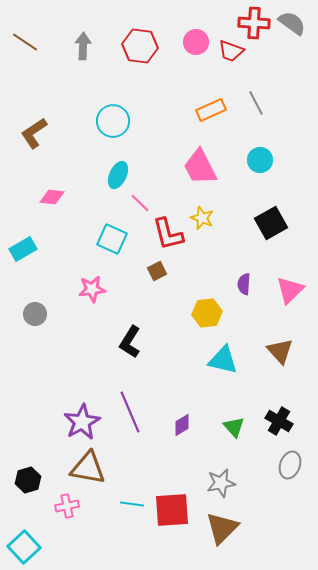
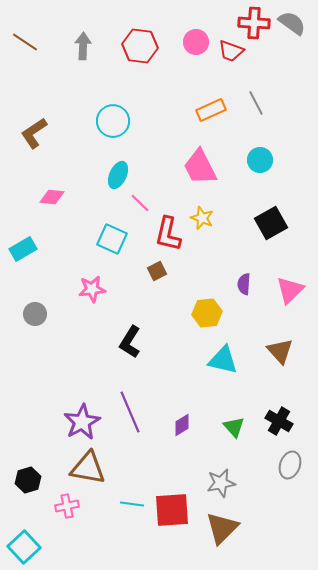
red L-shape at (168, 234): rotated 27 degrees clockwise
